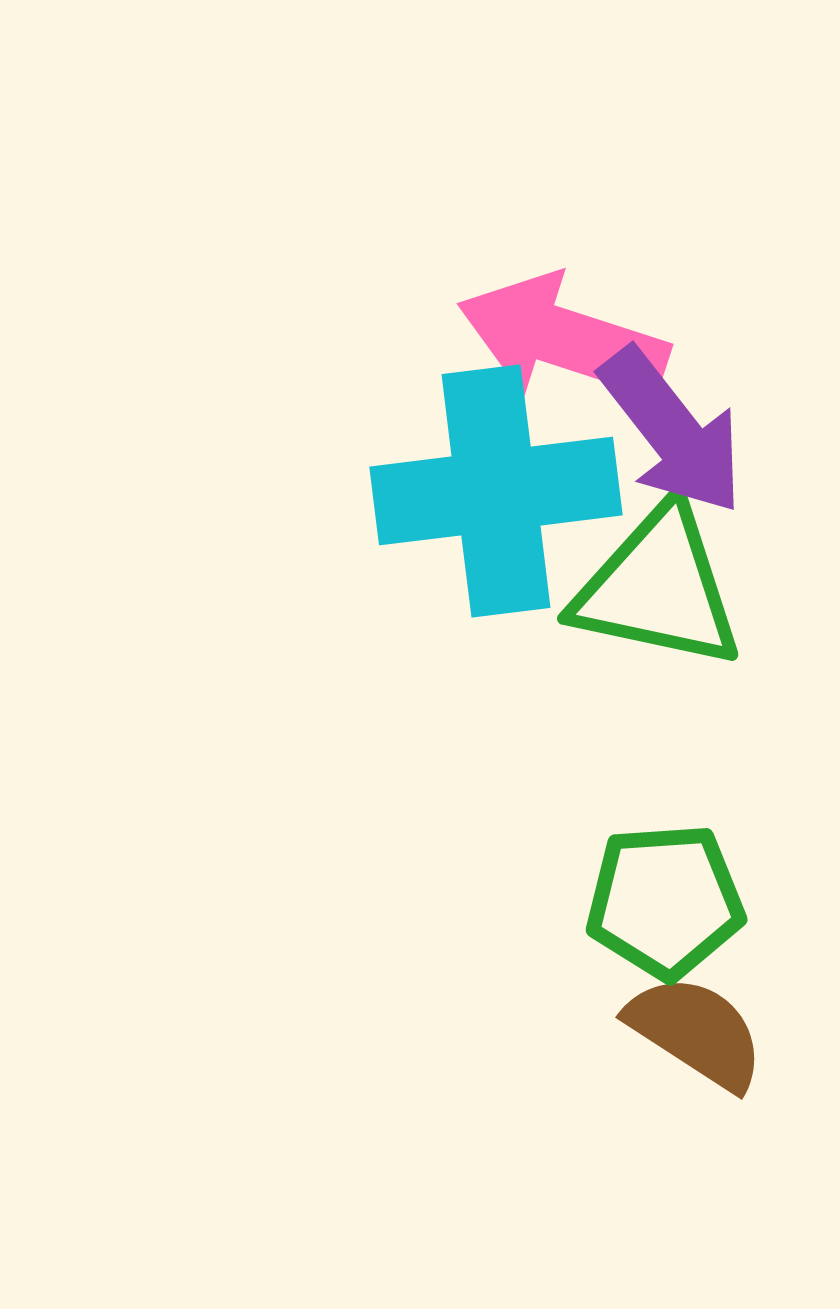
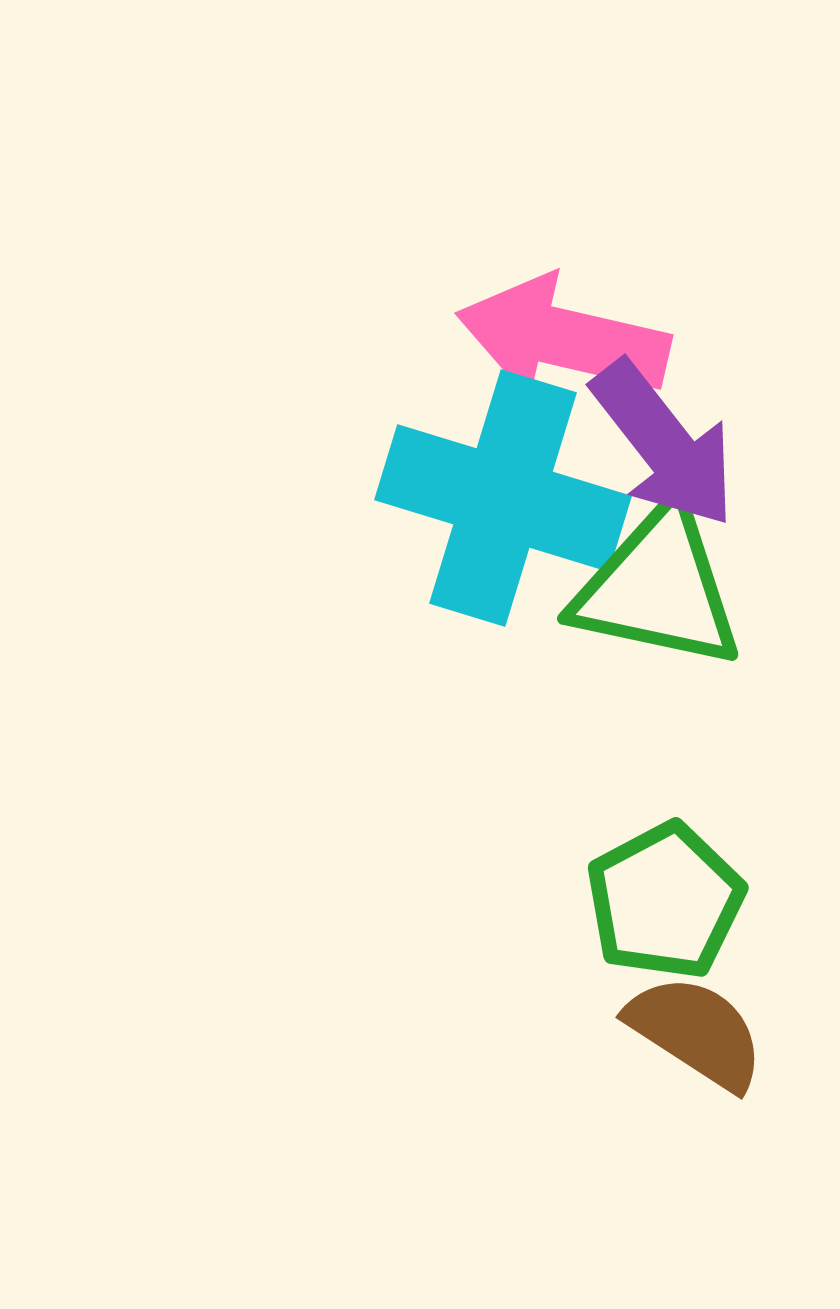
pink arrow: rotated 5 degrees counterclockwise
purple arrow: moved 8 px left, 13 px down
cyan cross: moved 7 px right, 7 px down; rotated 24 degrees clockwise
green pentagon: rotated 24 degrees counterclockwise
